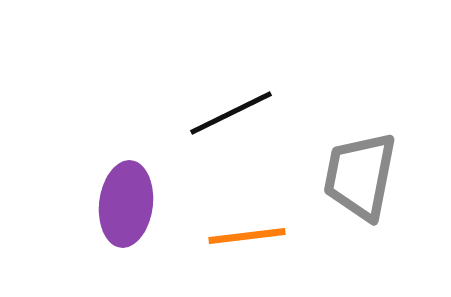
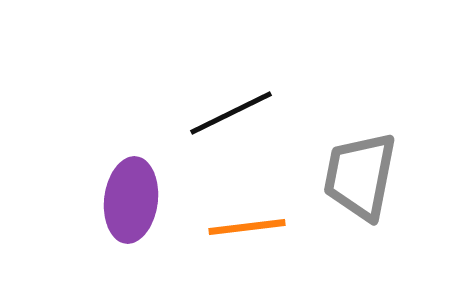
purple ellipse: moved 5 px right, 4 px up
orange line: moved 9 px up
